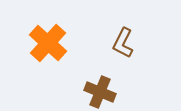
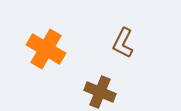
orange cross: moved 2 px left, 6 px down; rotated 12 degrees counterclockwise
